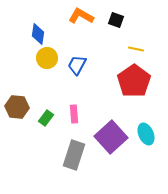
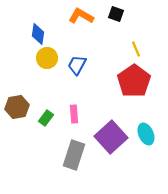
black square: moved 6 px up
yellow line: rotated 56 degrees clockwise
brown hexagon: rotated 15 degrees counterclockwise
